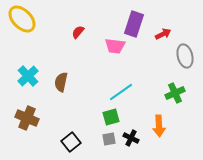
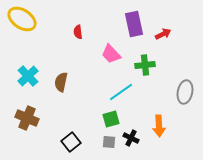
yellow ellipse: rotated 12 degrees counterclockwise
purple rectangle: rotated 30 degrees counterclockwise
red semicircle: rotated 48 degrees counterclockwise
pink trapezoid: moved 4 px left, 8 px down; rotated 40 degrees clockwise
gray ellipse: moved 36 px down; rotated 25 degrees clockwise
green cross: moved 30 px left, 28 px up; rotated 18 degrees clockwise
green square: moved 2 px down
gray square: moved 3 px down; rotated 16 degrees clockwise
